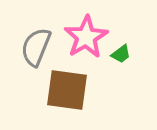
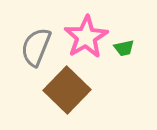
green trapezoid: moved 3 px right, 6 px up; rotated 25 degrees clockwise
brown square: rotated 36 degrees clockwise
